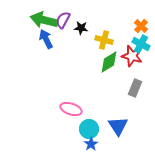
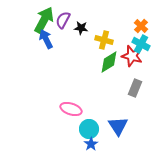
green arrow: rotated 104 degrees clockwise
